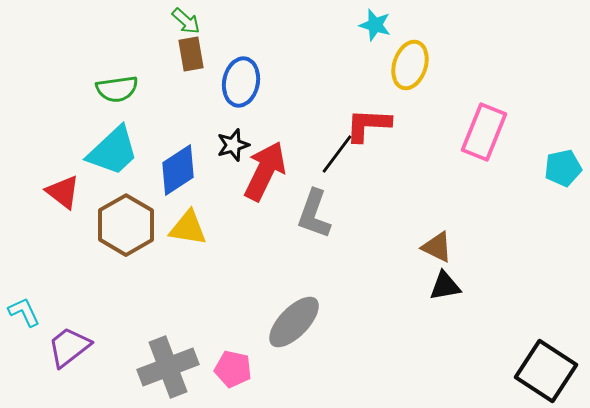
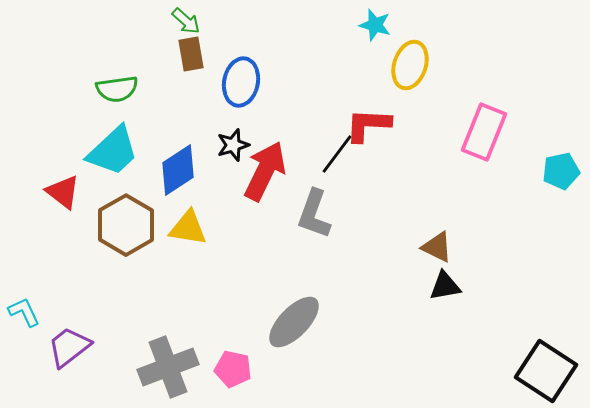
cyan pentagon: moved 2 px left, 3 px down
